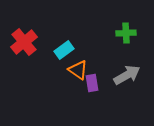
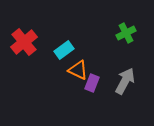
green cross: rotated 24 degrees counterclockwise
orange triangle: rotated 10 degrees counterclockwise
gray arrow: moved 2 px left, 6 px down; rotated 32 degrees counterclockwise
purple rectangle: rotated 30 degrees clockwise
